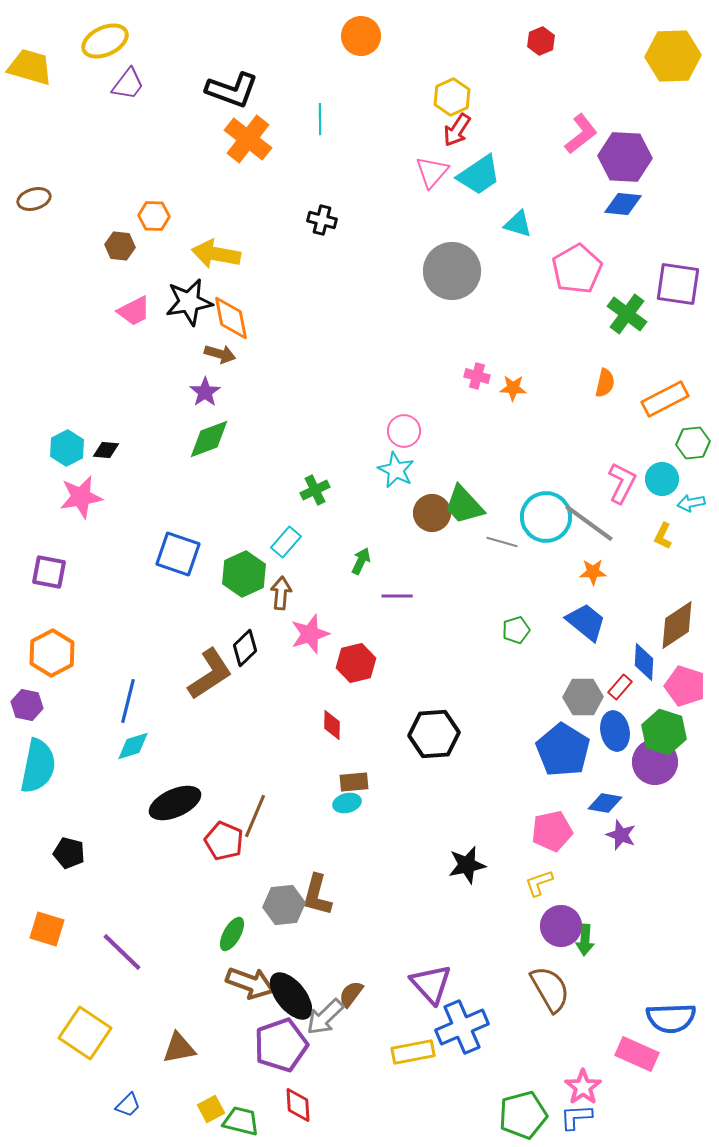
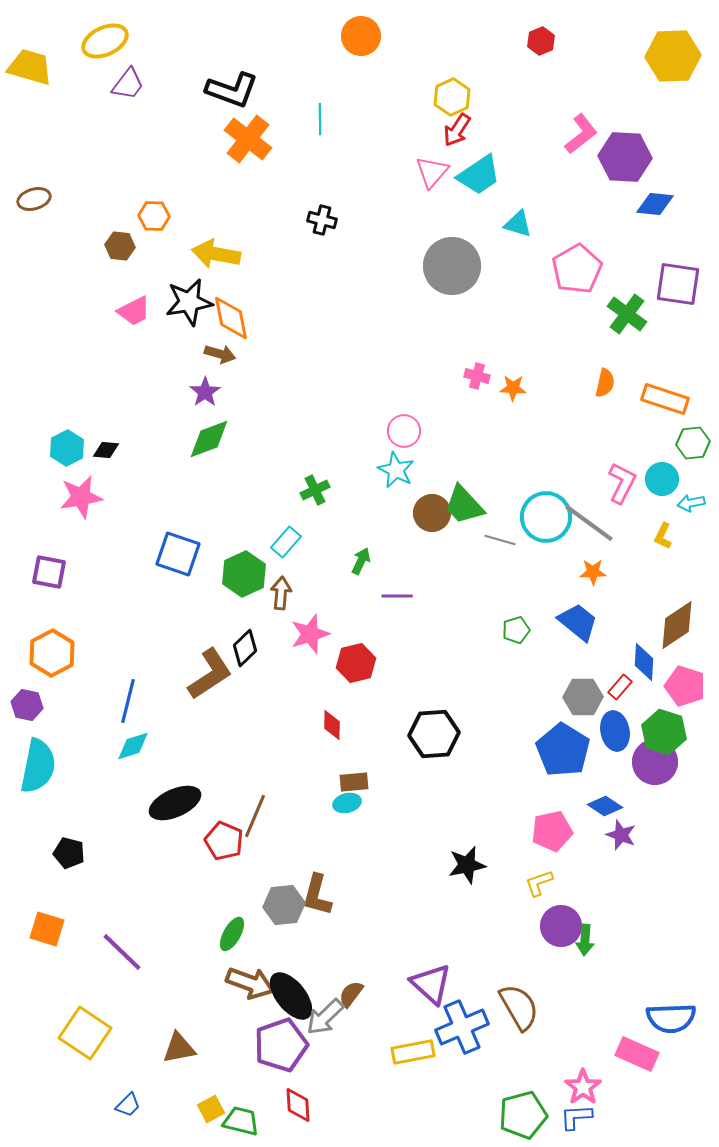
blue diamond at (623, 204): moved 32 px right
gray circle at (452, 271): moved 5 px up
orange rectangle at (665, 399): rotated 45 degrees clockwise
gray line at (502, 542): moved 2 px left, 2 px up
blue trapezoid at (586, 622): moved 8 px left
blue diamond at (605, 803): moved 3 px down; rotated 24 degrees clockwise
purple triangle at (431, 984): rotated 6 degrees counterclockwise
brown semicircle at (550, 989): moved 31 px left, 18 px down
